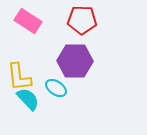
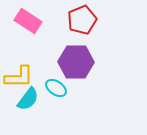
red pentagon: rotated 24 degrees counterclockwise
purple hexagon: moved 1 px right, 1 px down
yellow L-shape: rotated 84 degrees counterclockwise
cyan semicircle: rotated 80 degrees clockwise
